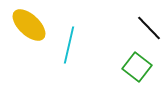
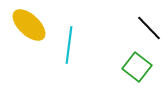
cyan line: rotated 6 degrees counterclockwise
